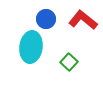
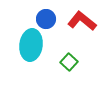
red L-shape: moved 1 px left, 1 px down
cyan ellipse: moved 2 px up
